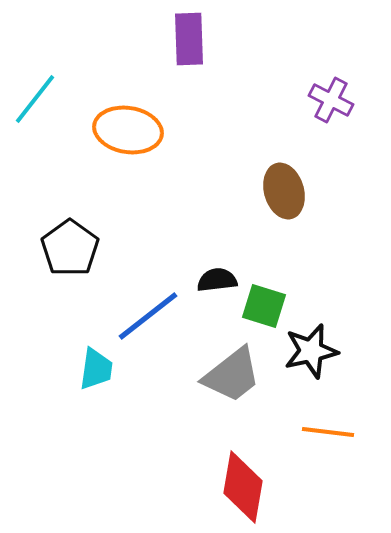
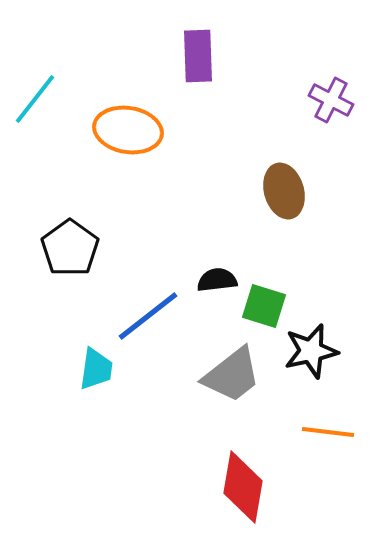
purple rectangle: moved 9 px right, 17 px down
